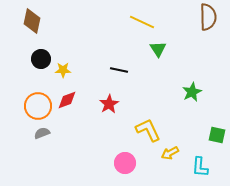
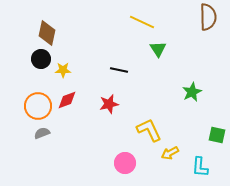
brown diamond: moved 15 px right, 12 px down
red star: rotated 18 degrees clockwise
yellow L-shape: moved 1 px right
